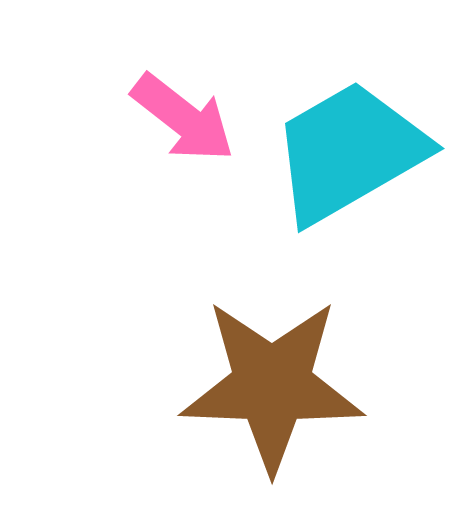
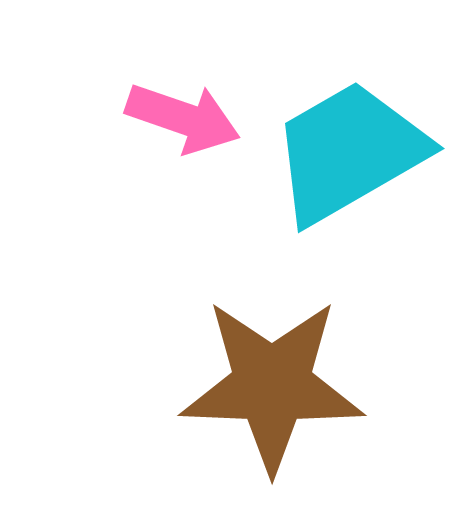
pink arrow: rotated 19 degrees counterclockwise
